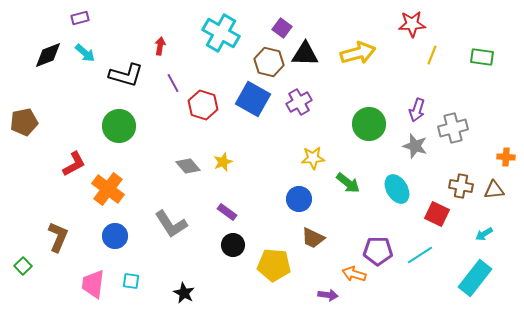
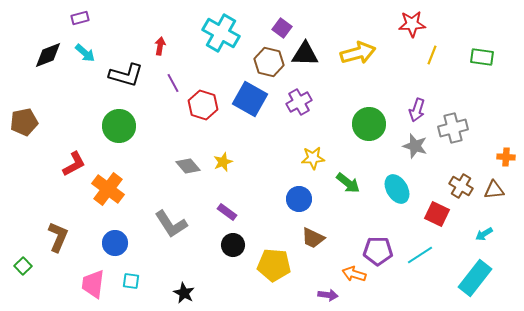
blue square at (253, 99): moved 3 px left
brown cross at (461, 186): rotated 20 degrees clockwise
blue circle at (115, 236): moved 7 px down
